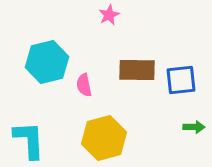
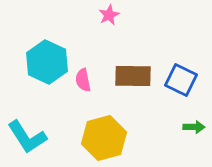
cyan hexagon: rotated 21 degrees counterclockwise
brown rectangle: moved 4 px left, 6 px down
blue square: rotated 32 degrees clockwise
pink semicircle: moved 1 px left, 5 px up
cyan L-shape: moved 2 px left, 3 px up; rotated 150 degrees clockwise
